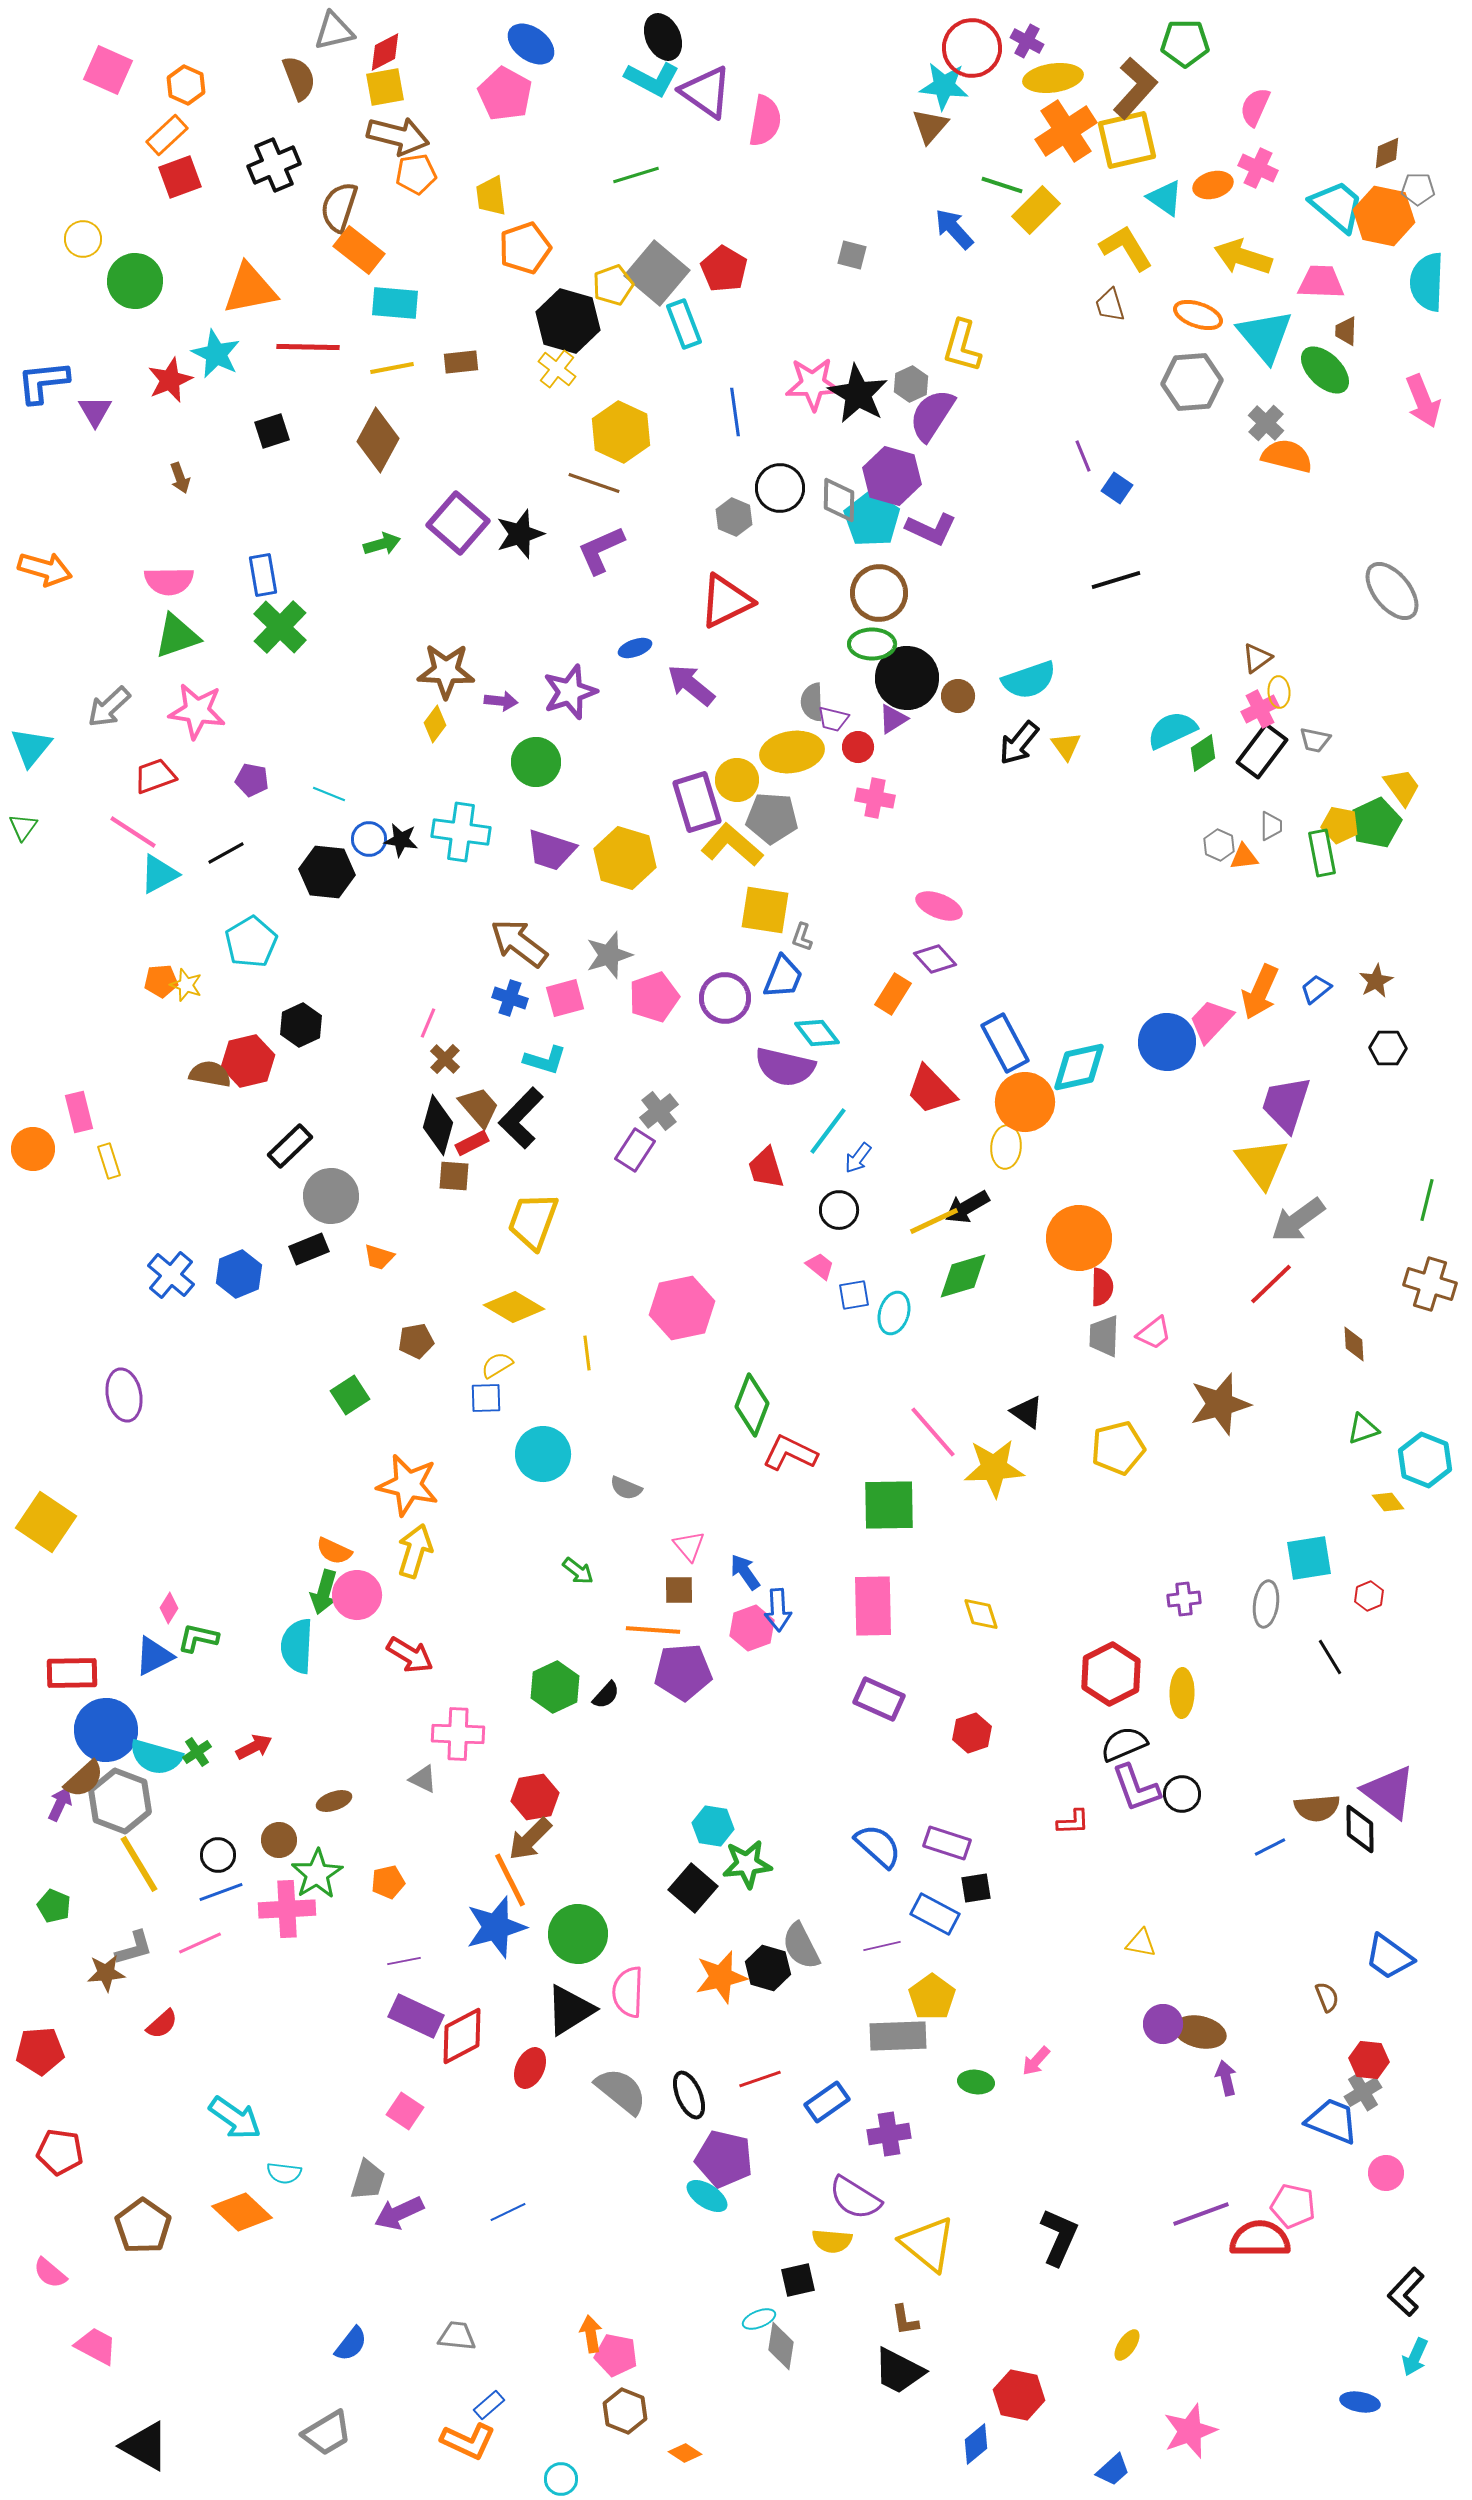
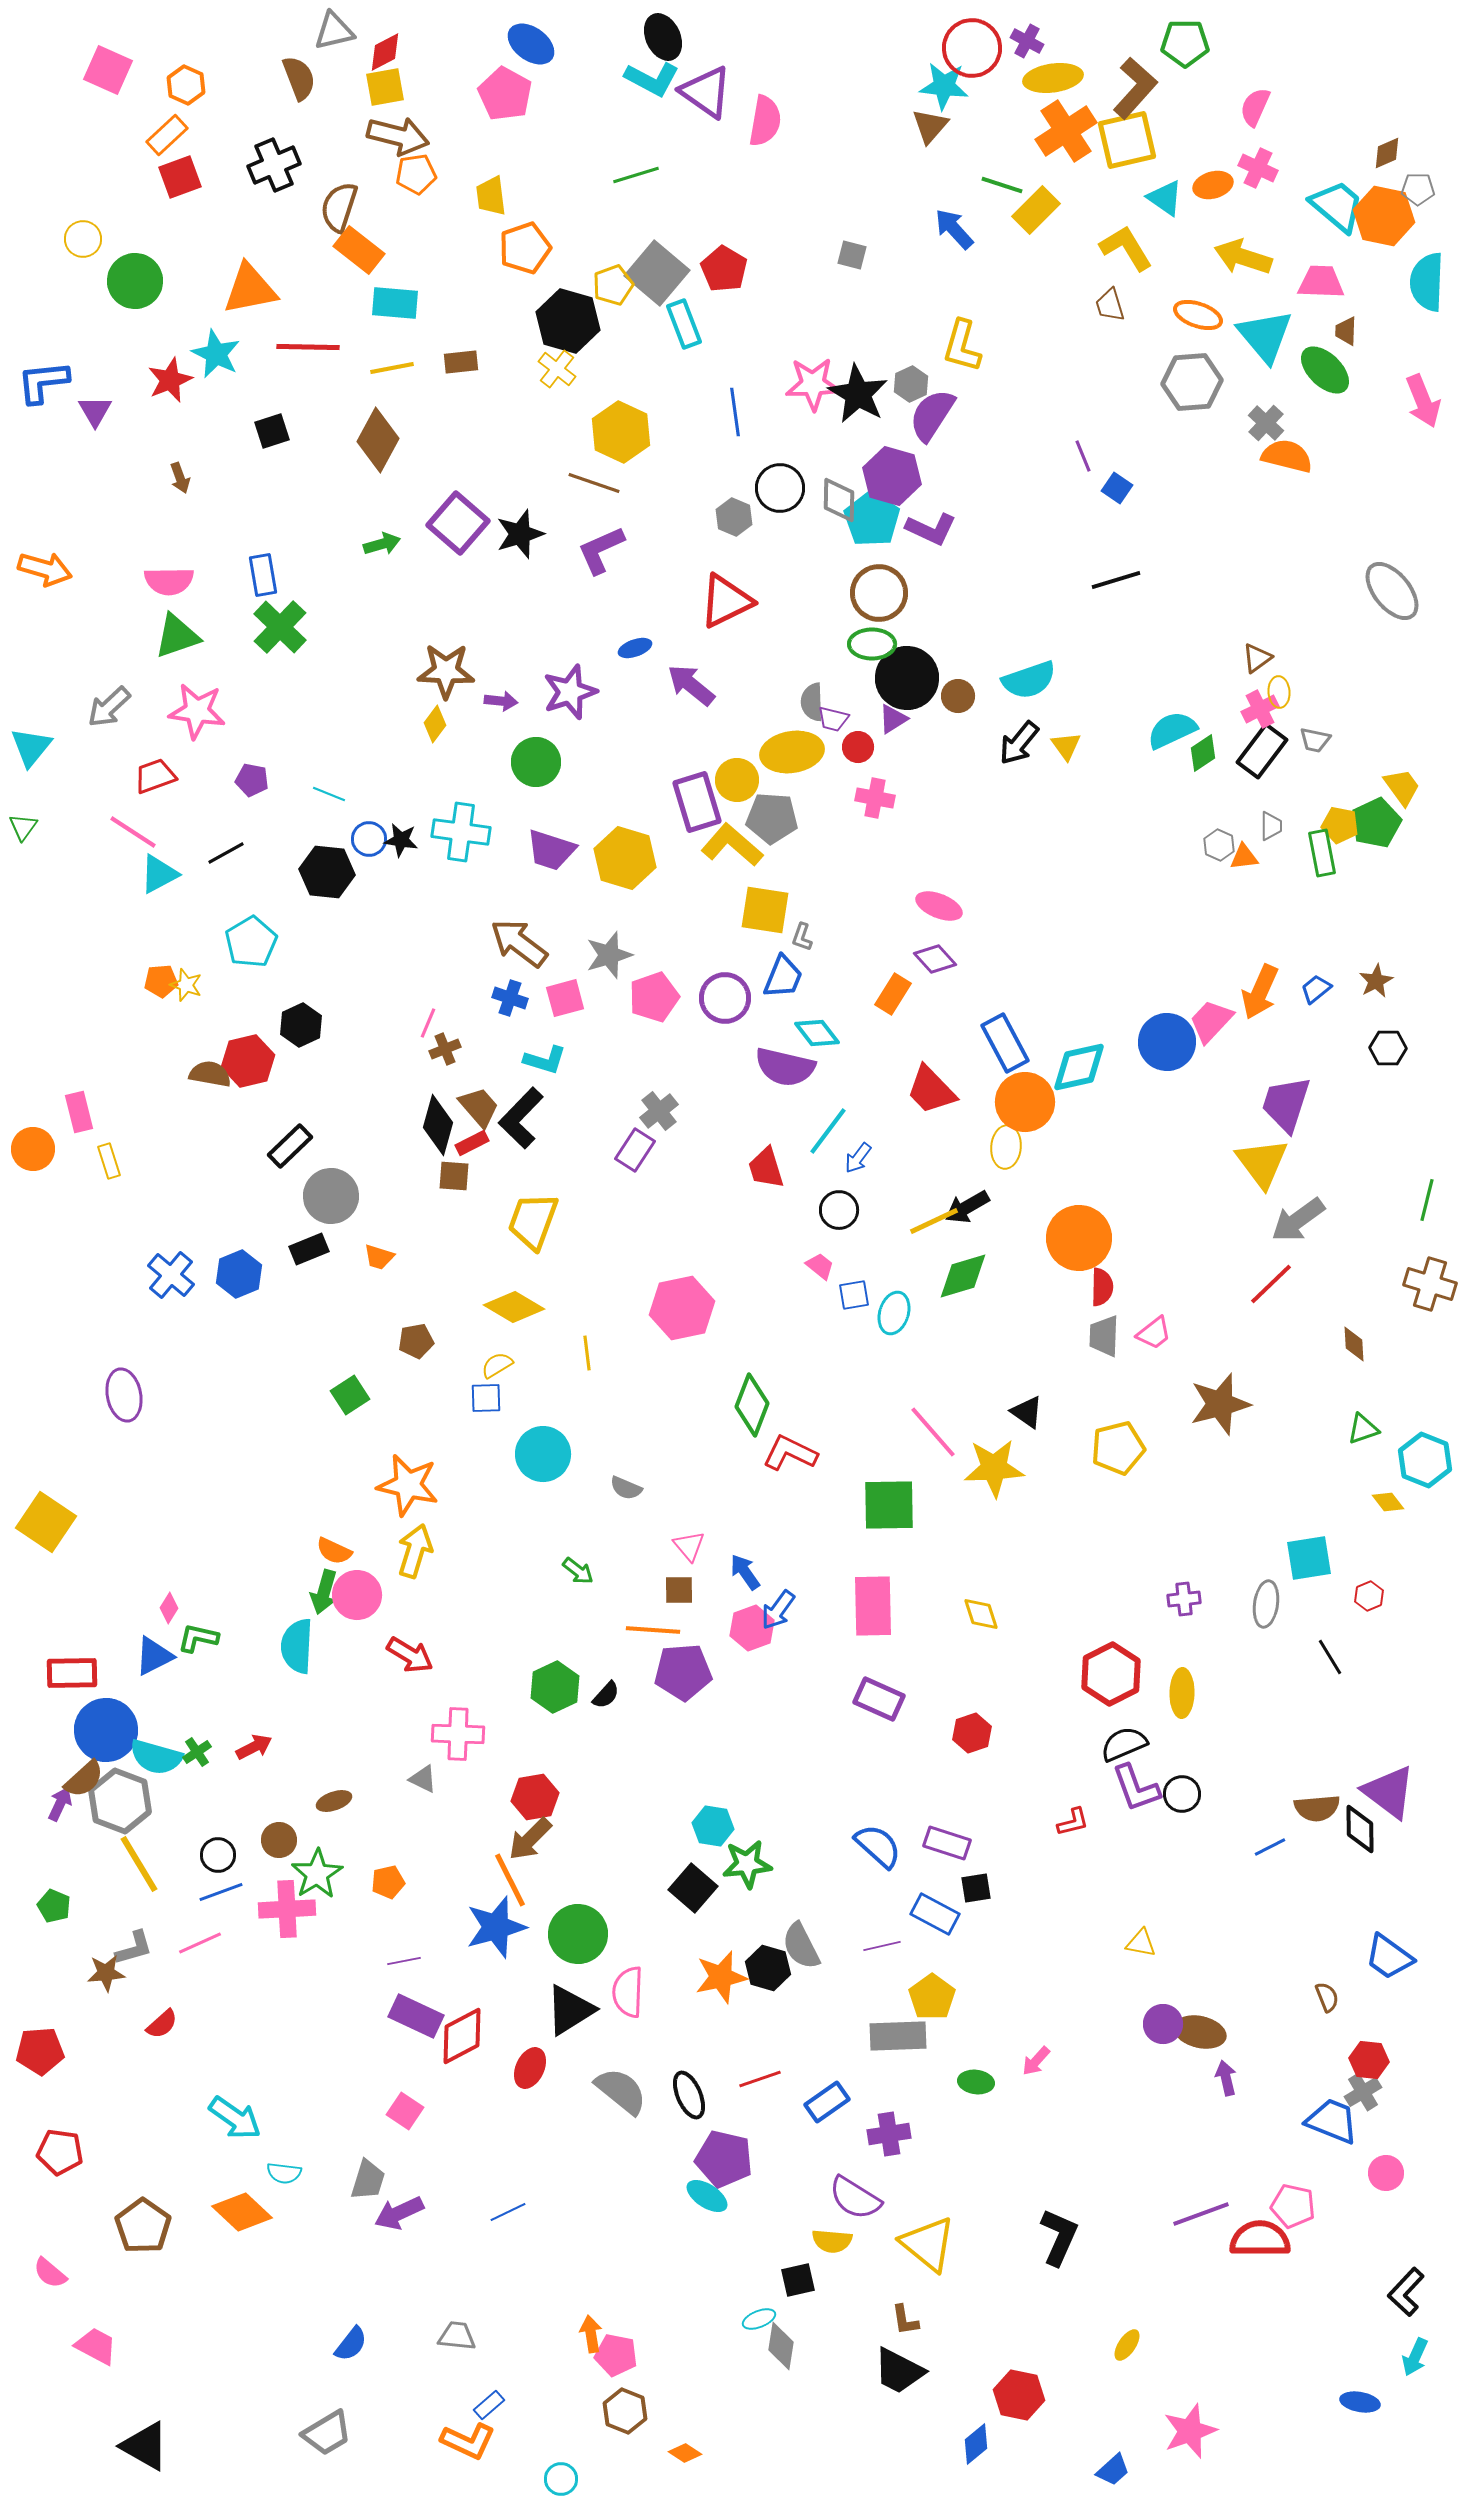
brown cross at (445, 1059): moved 10 px up; rotated 24 degrees clockwise
blue arrow at (778, 1610): rotated 39 degrees clockwise
red L-shape at (1073, 1822): rotated 12 degrees counterclockwise
